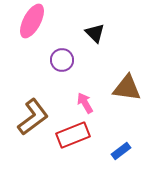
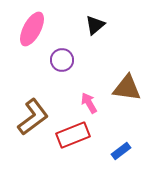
pink ellipse: moved 8 px down
black triangle: moved 8 px up; rotated 35 degrees clockwise
pink arrow: moved 4 px right
